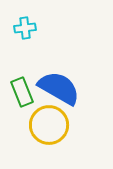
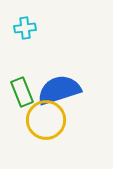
blue semicircle: moved 2 px down; rotated 48 degrees counterclockwise
yellow circle: moved 3 px left, 5 px up
